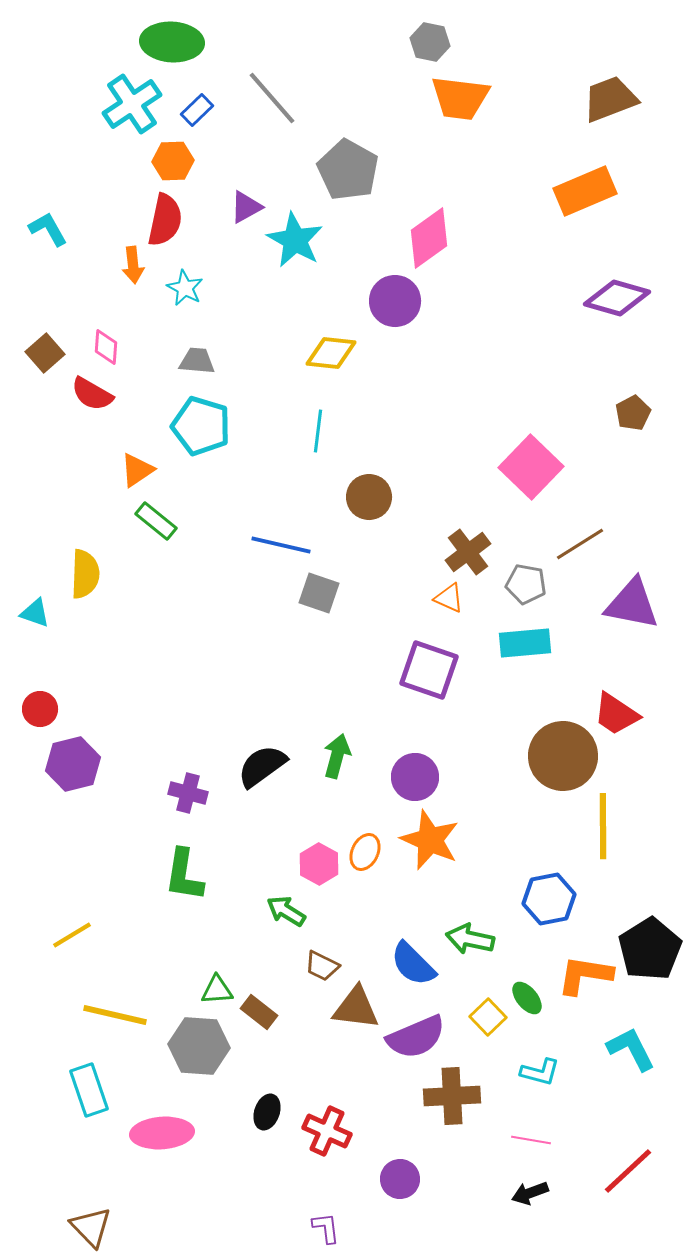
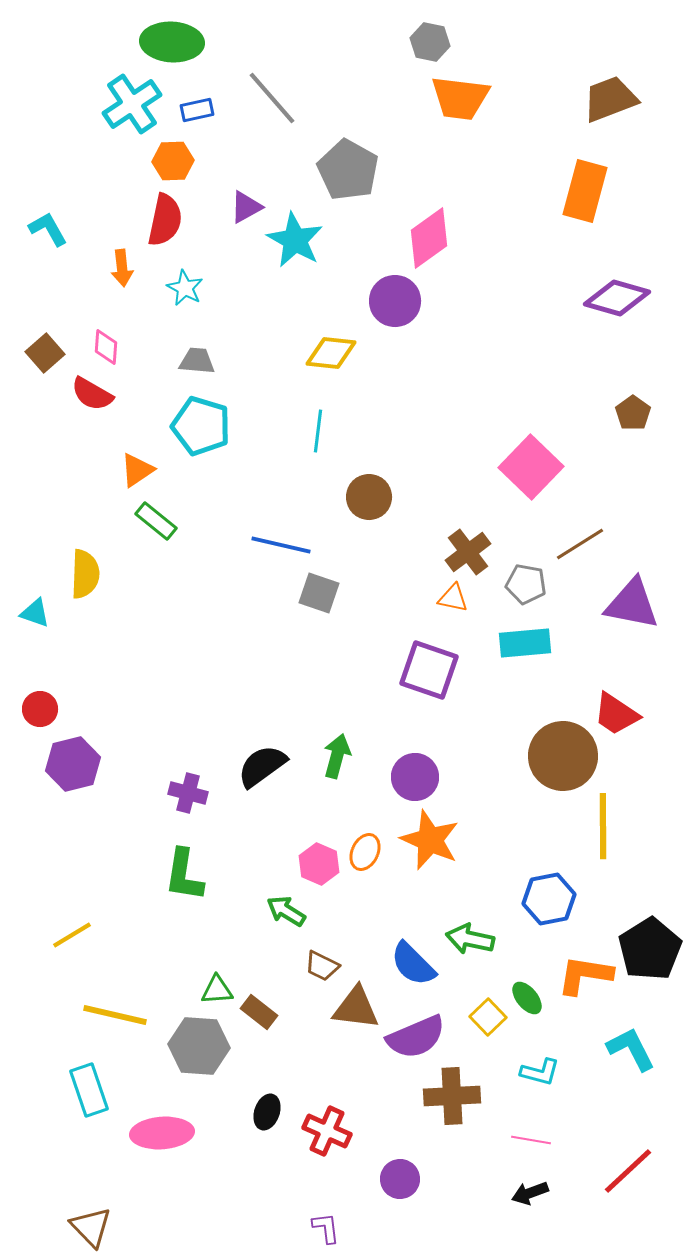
blue rectangle at (197, 110): rotated 32 degrees clockwise
orange rectangle at (585, 191): rotated 52 degrees counterclockwise
orange arrow at (133, 265): moved 11 px left, 3 px down
brown pentagon at (633, 413): rotated 8 degrees counterclockwise
orange triangle at (449, 598): moved 4 px right; rotated 12 degrees counterclockwise
pink hexagon at (319, 864): rotated 6 degrees counterclockwise
